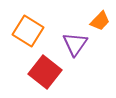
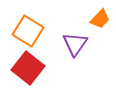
orange trapezoid: moved 2 px up
red square: moved 17 px left, 4 px up
